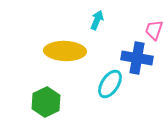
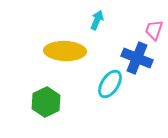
blue cross: rotated 12 degrees clockwise
